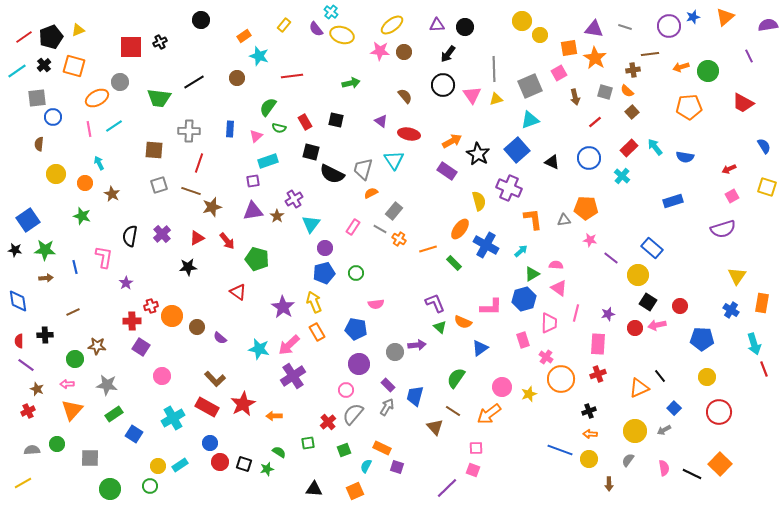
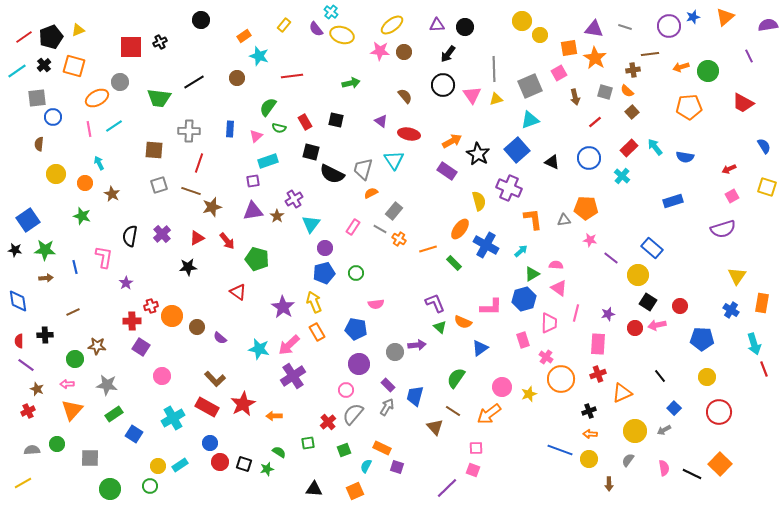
orange triangle at (639, 388): moved 17 px left, 5 px down
